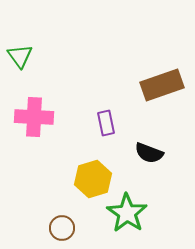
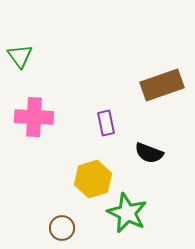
green star: rotated 9 degrees counterclockwise
